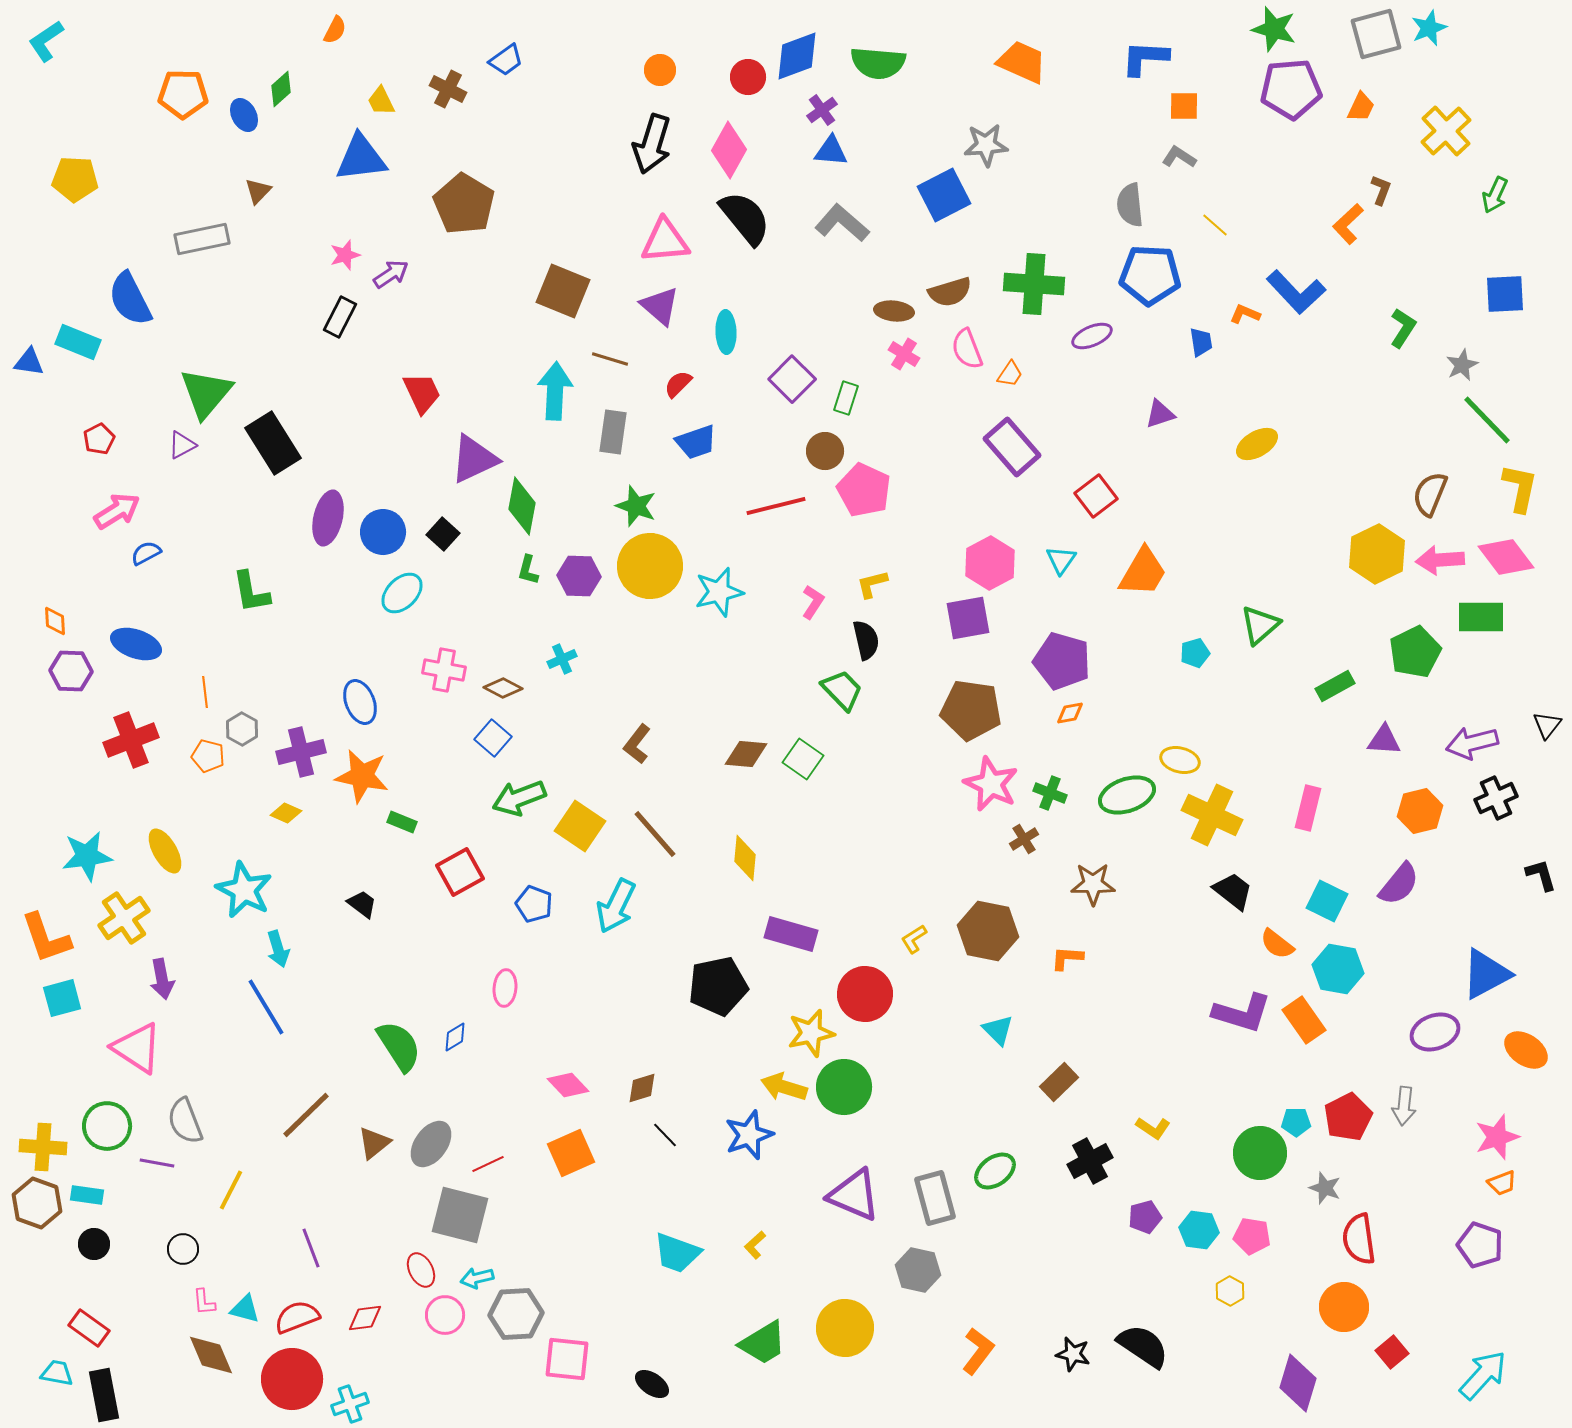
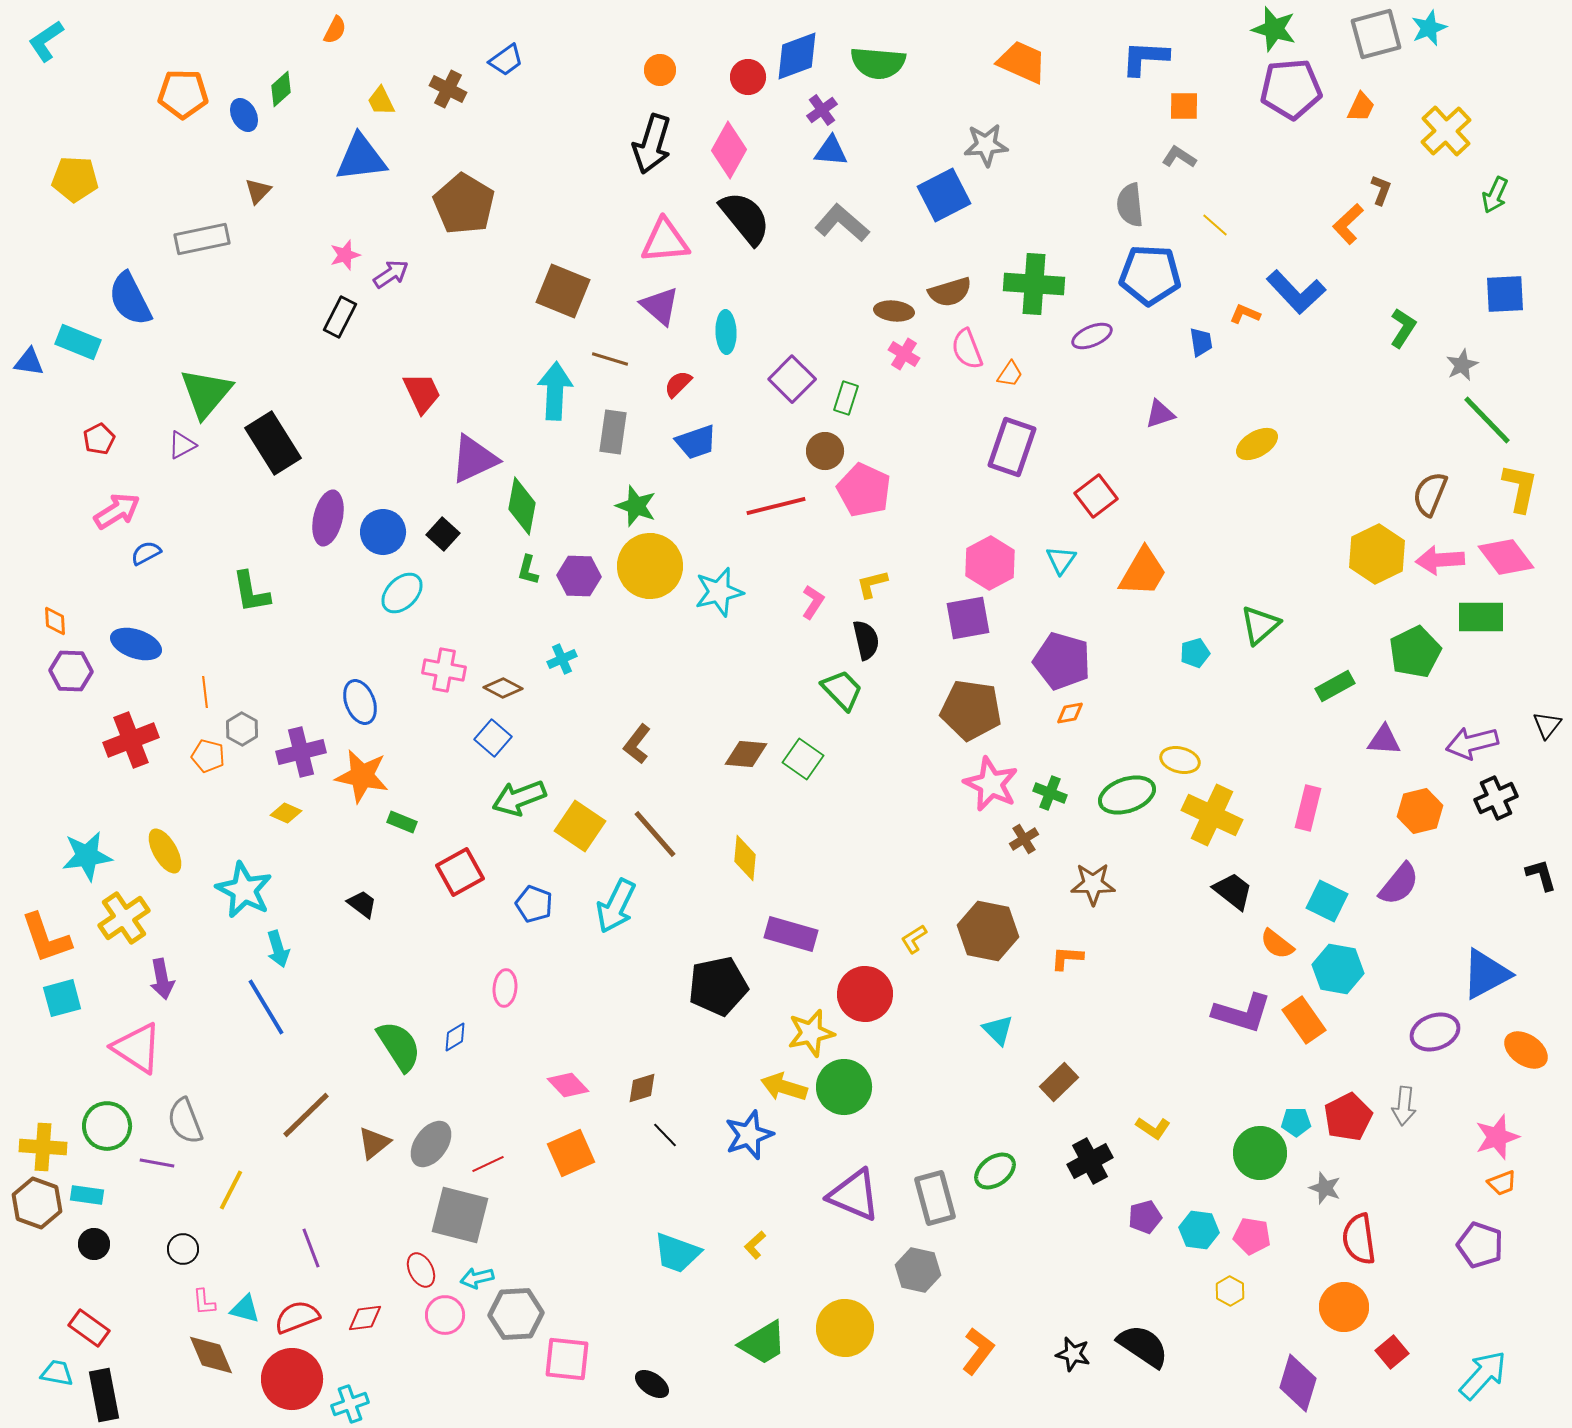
purple rectangle at (1012, 447): rotated 60 degrees clockwise
